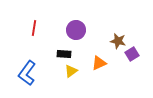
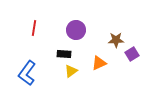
brown star: moved 2 px left, 1 px up; rotated 14 degrees counterclockwise
